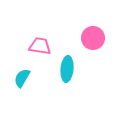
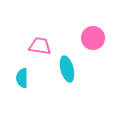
cyan ellipse: rotated 20 degrees counterclockwise
cyan semicircle: rotated 30 degrees counterclockwise
